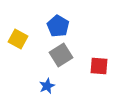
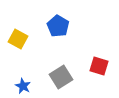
gray square: moved 22 px down
red square: rotated 12 degrees clockwise
blue star: moved 24 px left; rotated 21 degrees counterclockwise
